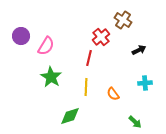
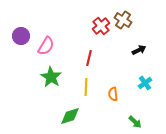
red cross: moved 11 px up
cyan cross: rotated 32 degrees counterclockwise
orange semicircle: rotated 32 degrees clockwise
